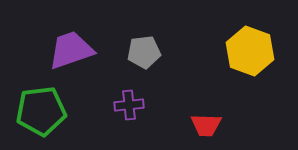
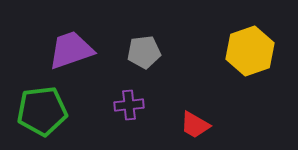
yellow hexagon: rotated 21 degrees clockwise
green pentagon: moved 1 px right
red trapezoid: moved 11 px left; rotated 28 degrees clockwise
